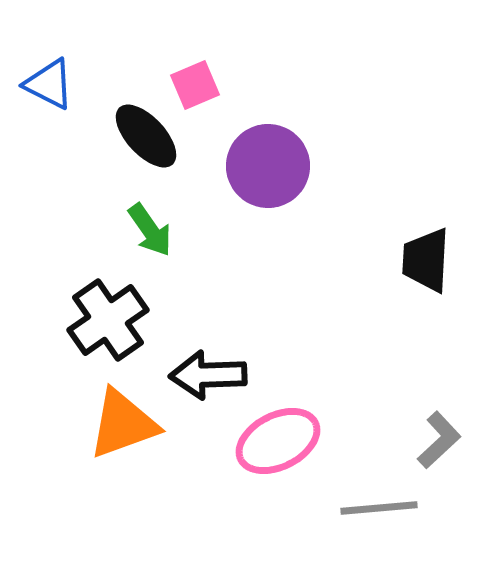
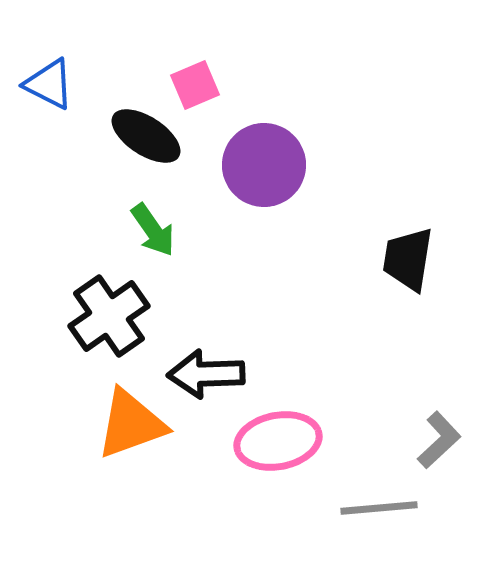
black ellipse: rotated 14 degrees counterclockwise
purple circle: moved 4 px left, 1 px up
green arrow: moved 3 px right
black trapezoid: moved 18 px left, 1 px up; rotated 6 degrees clockwise
black cross: moved 1 px right, 4 px up
black arrow: moved 2 px left, 1 px up
orange triangle: moved 8 px right
pink ellipse: rotated 16 degrees clockwise
